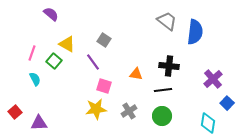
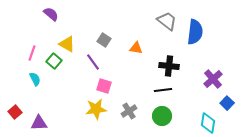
orange triangle: moved 26 px up
